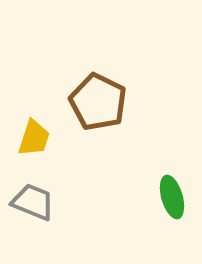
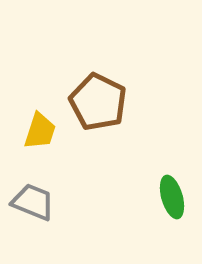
yellow trapezoid: moved 6 px right, 7 px up
